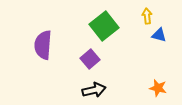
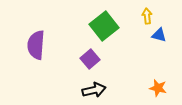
purple semicircle: moved 7 px left
